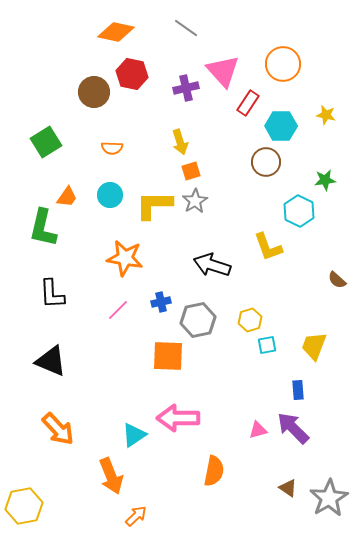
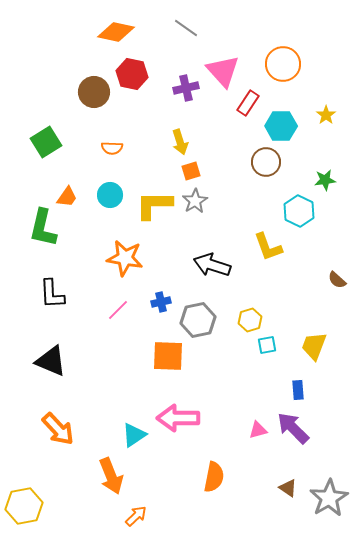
yellow star at (326, 115): rotated 24 degrees clockwise
orange semicircle at (214, 471): moved 6 px down
